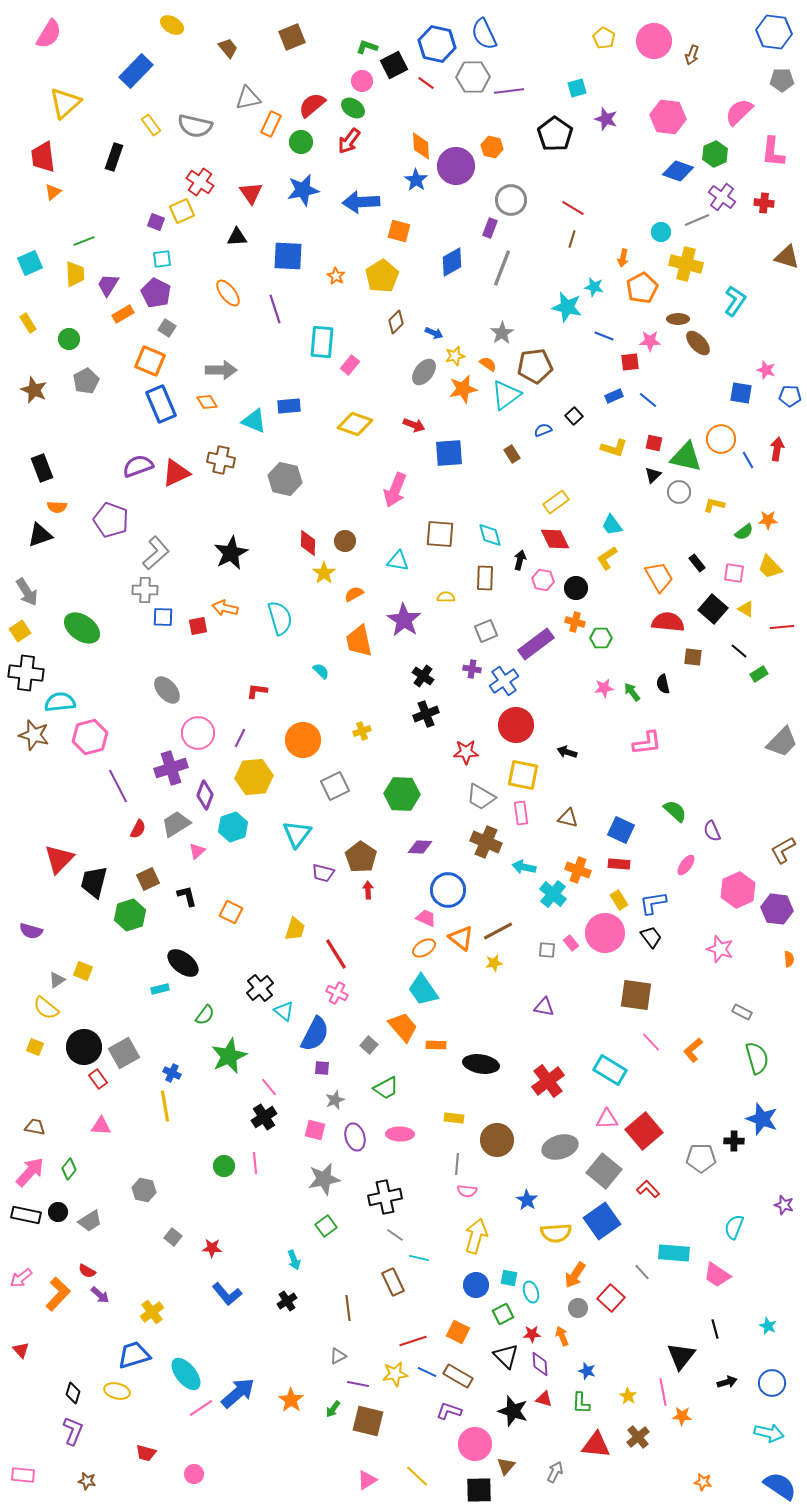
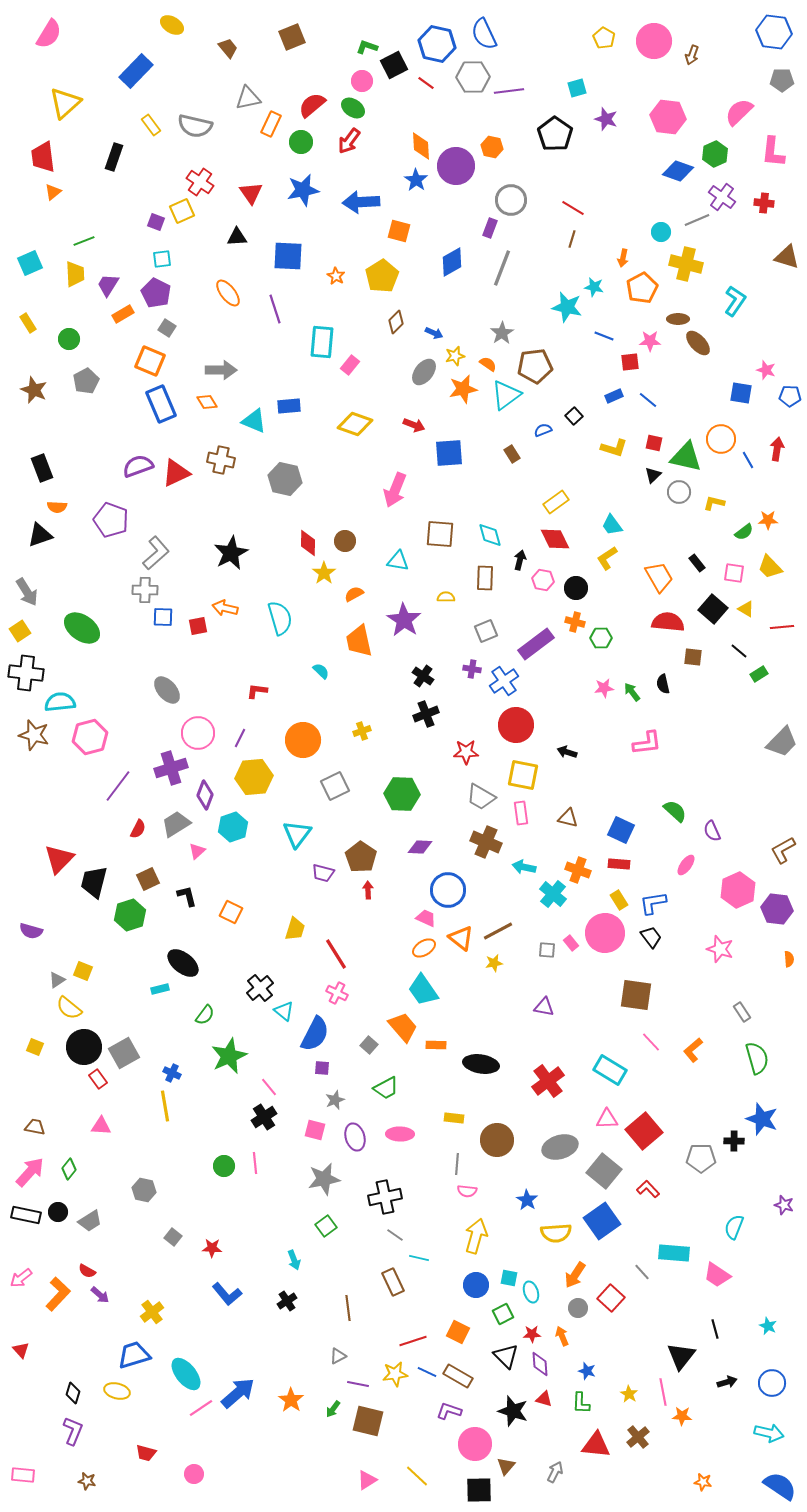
yellow L-shape at (714, 505): moved 2 px up
purple line at (118, 786): rotated 64 degrees clockwise
yellow semicircle at (46, 1008): moved 23 px right
gray rectangle at (742, 1012): rotated 30 degrees clockwise
yellow star at (628, 1396): moved 1 px right, 2 px up
